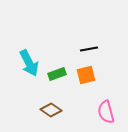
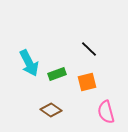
black line: rotated 54 degrees clockwise
orange square: moved 1 px right, 7 px down
